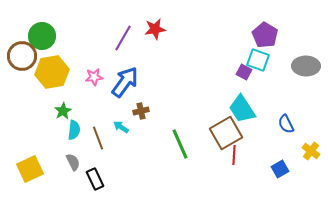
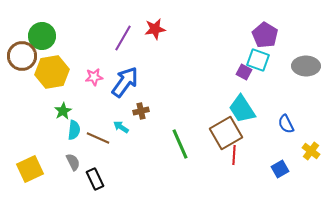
brown line: rotated 45 degrees counterclockwise
